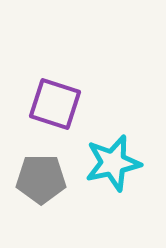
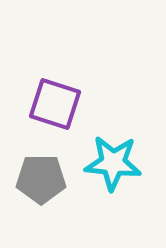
cyan star: rotated 18 degrees clockwise
